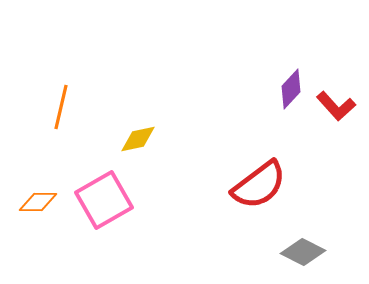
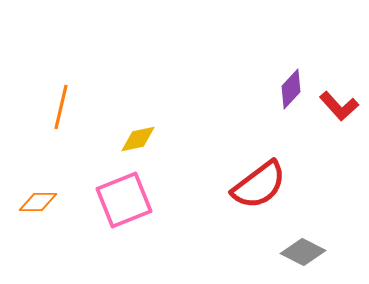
red L-shape: moved 3 px right
pink square: moved 20 px right; rotated 8 degrees clockwise
